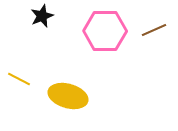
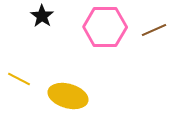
black star: rotated 15 degrees counterclockwise
pink hexagon: moved 4 px up
